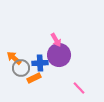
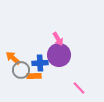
pink arrow: moved 2 px right, 1 px up
orange arrow: moved 1 px left
gray circle: moved 2 px down
orange rectangle: moved 2 px up; rotated 24 degrees clockwise
